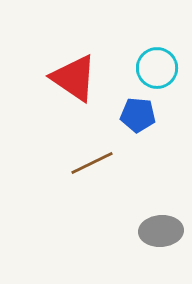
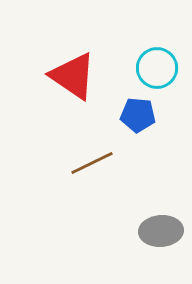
red triangle: moved 1 px left, 2 px up
